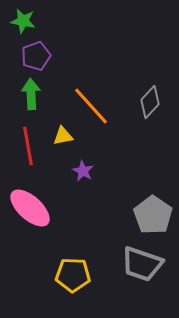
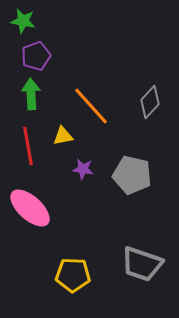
purple star: moved 2 px up; rotated 20 degrees counterclockwise
gray pentagon: moved 21 px left, 40 px up; rotated 21 degrees counterclockwise
